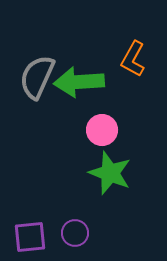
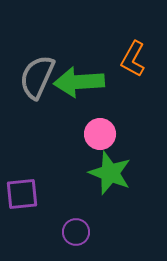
pink circle: moved 2 px left, 4 px down
purple circle: moved 1 px right, 1 px up
purple square: moved 8 px left, 43 px up
